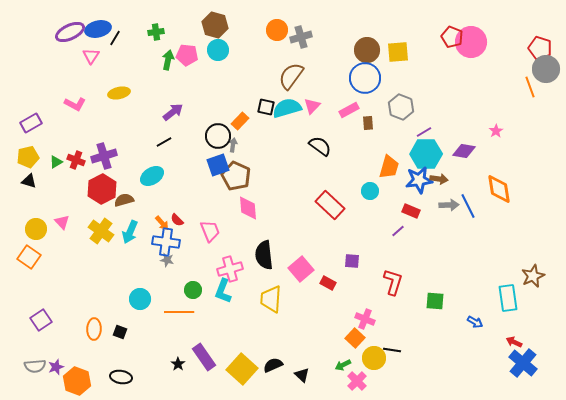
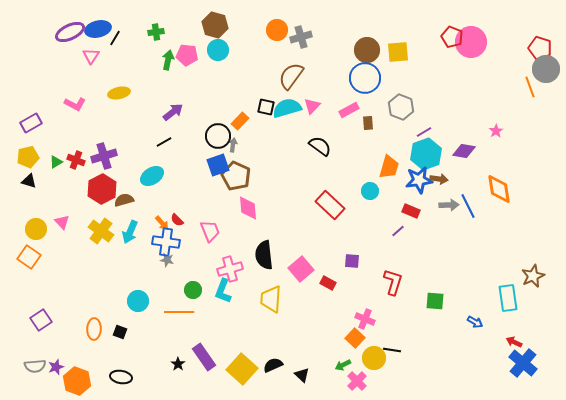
cyan hexagon at (426, 154): rotated 20 degrees counterclockwise
cyan circle at (140, 299): moved 2 px left, 2 px down
